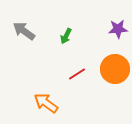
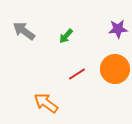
green arrow: rotated 14 degrees clockwise
